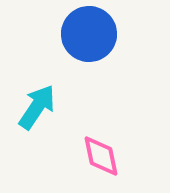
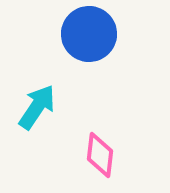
pink diamond: moved 1 px left, 1 px up; rotated 18 degrees clockwise
